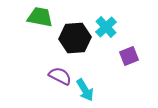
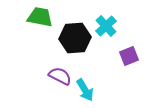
cyan cross: moved 1 px up
